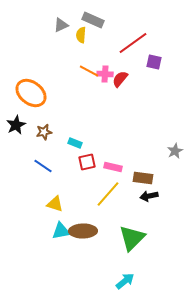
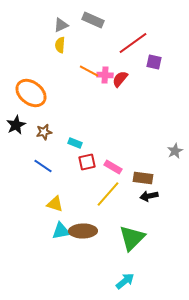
yellow semicircle: moved 21 px left, 10 px down
pink cross: moved 1 px down
pink rectangle: rotated 18 degrees clockwise
